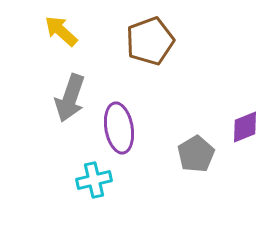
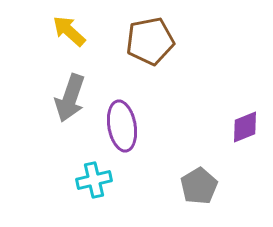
yellow arrow: moved 8 px right
brown pentagon: rotated 9 degrees clockwise
purple ellipse: moved 3 px right, 2 px up
gray pentagon: moved 3 px right, 32 px down
